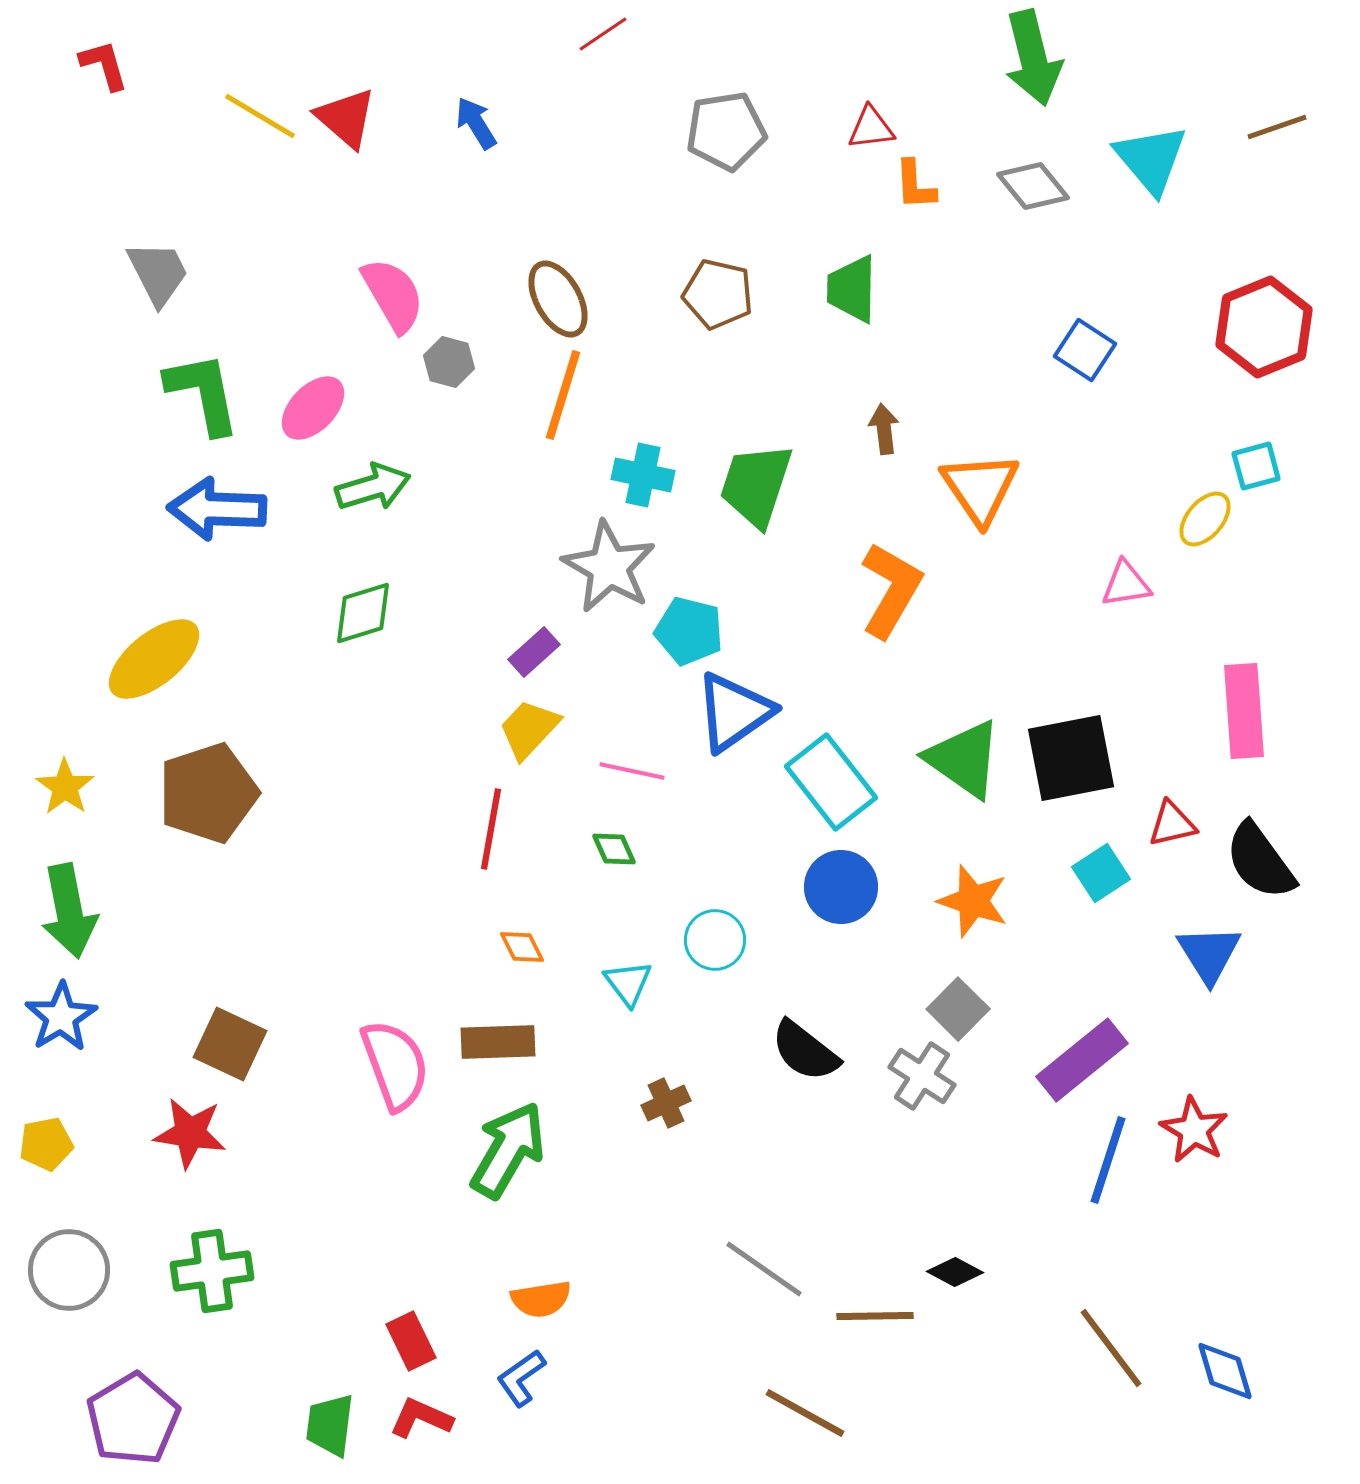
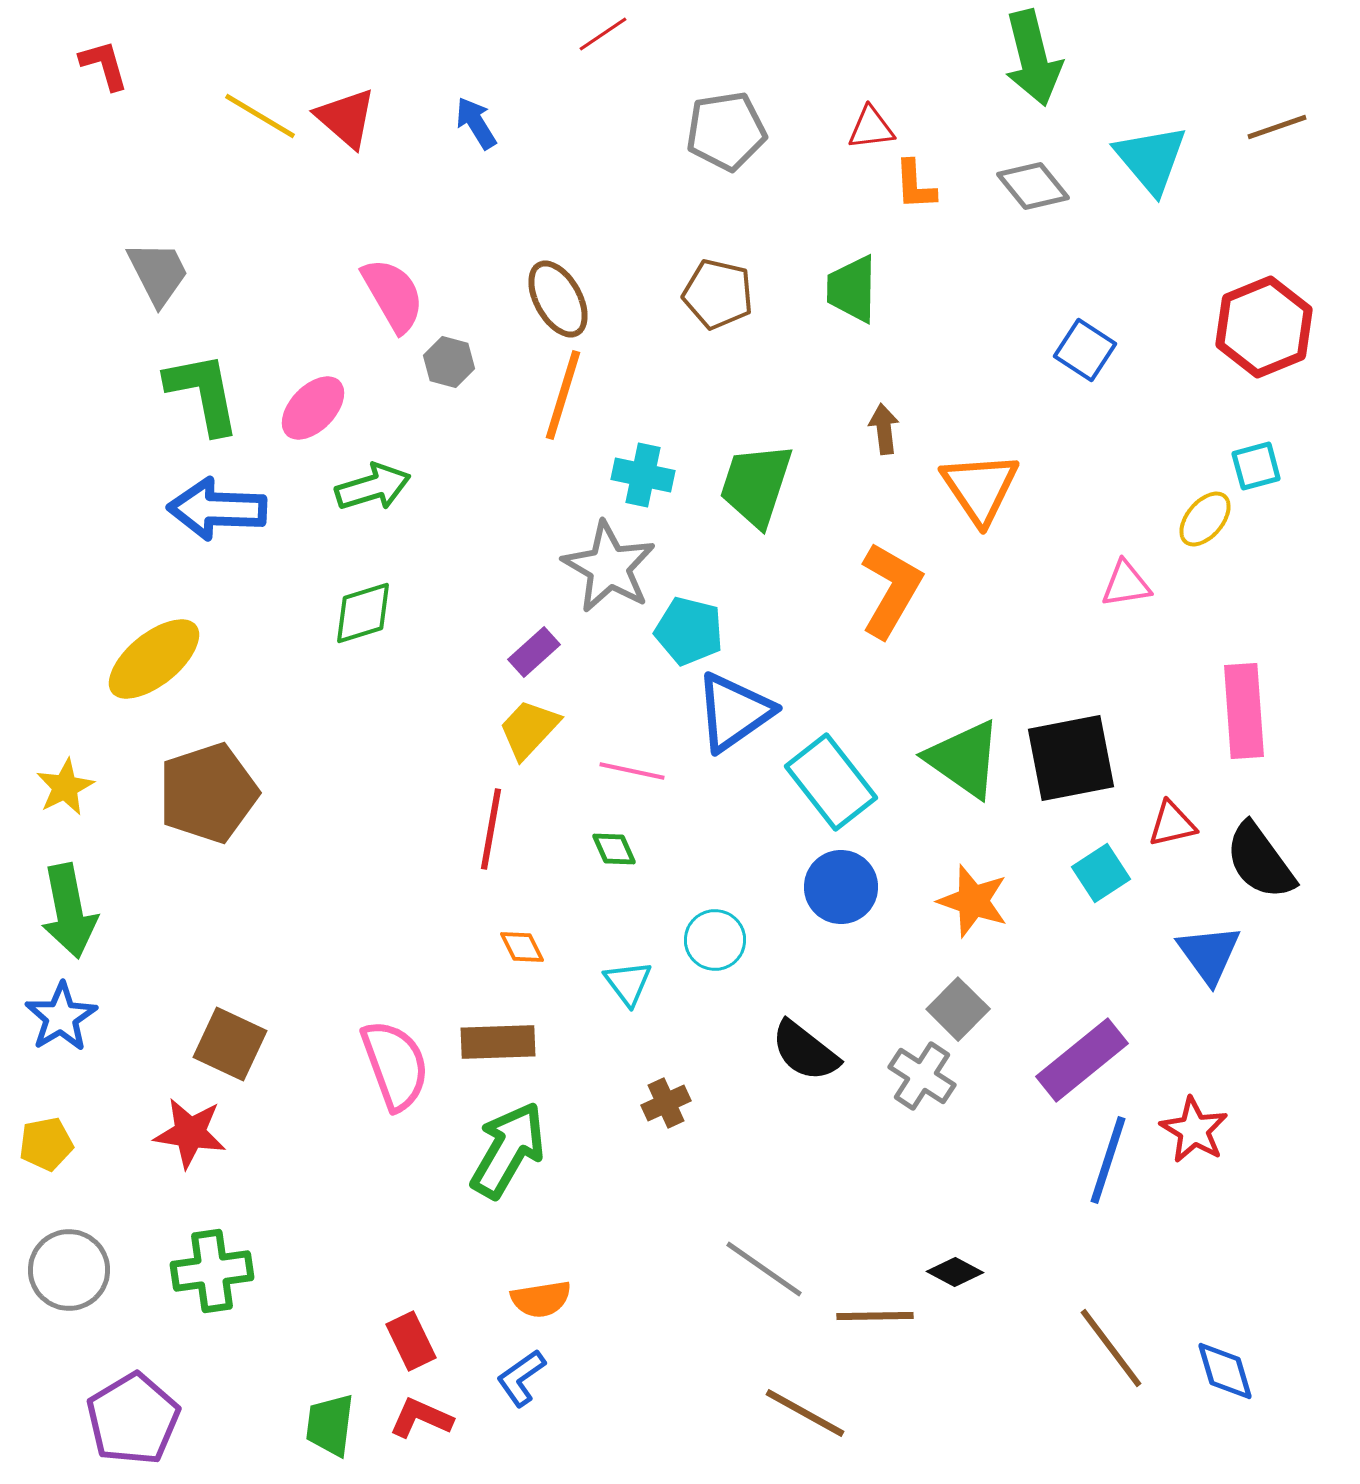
yellow star at (65, 787): rotated 10 degrees clockwise
blue triangle at (1209, 954): rotated 4 degrees counterclockwise
